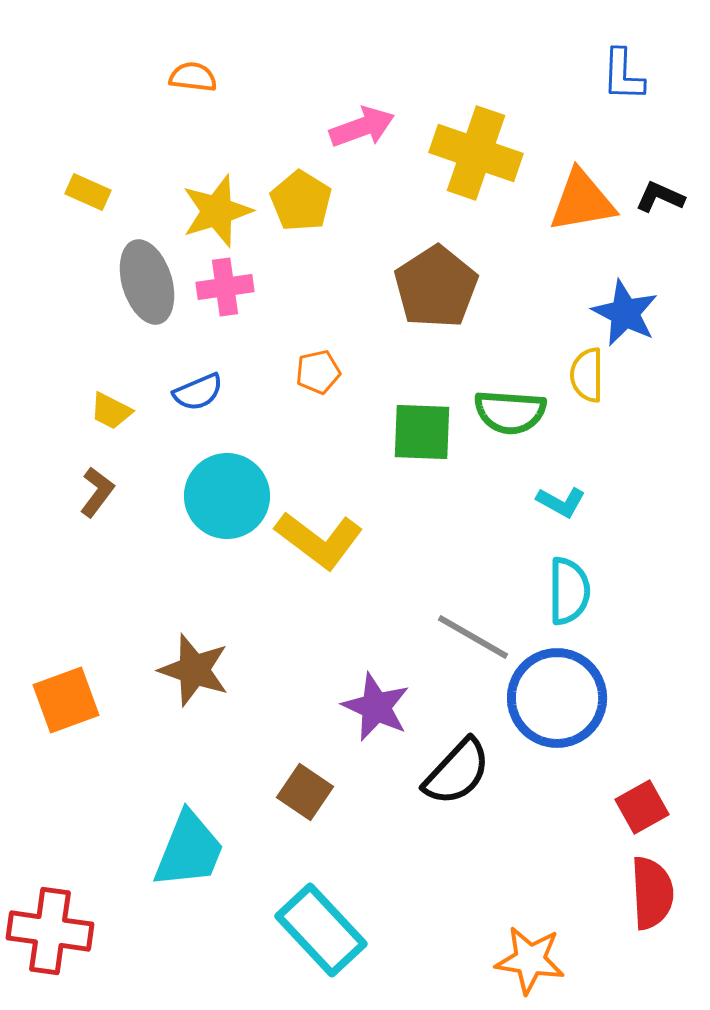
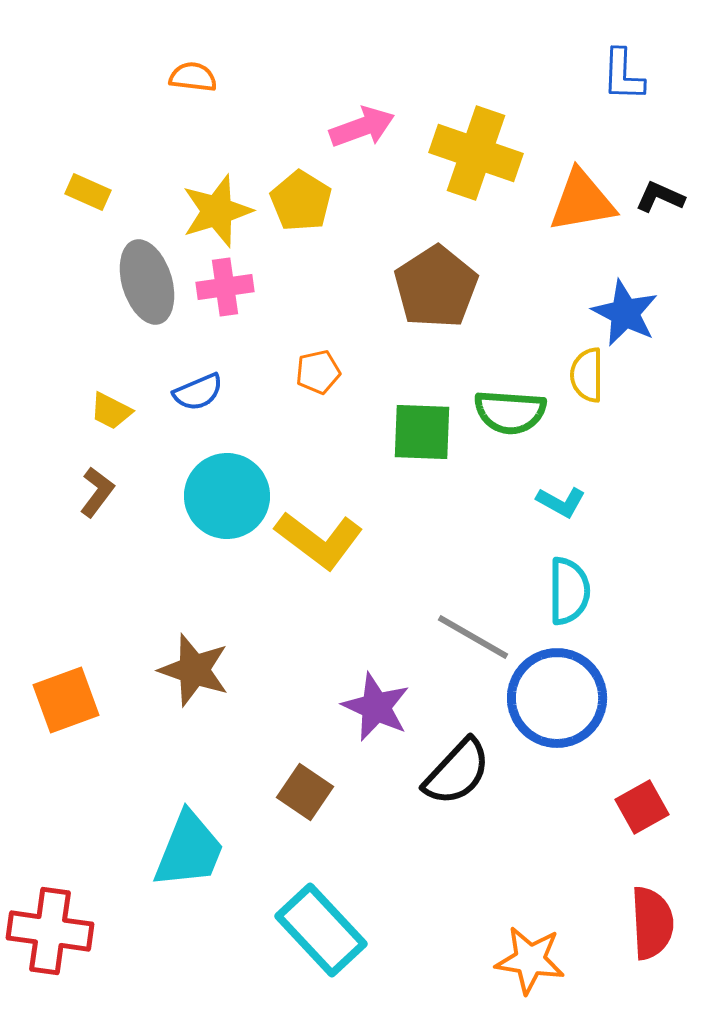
red semicircle: moved 30 px down
